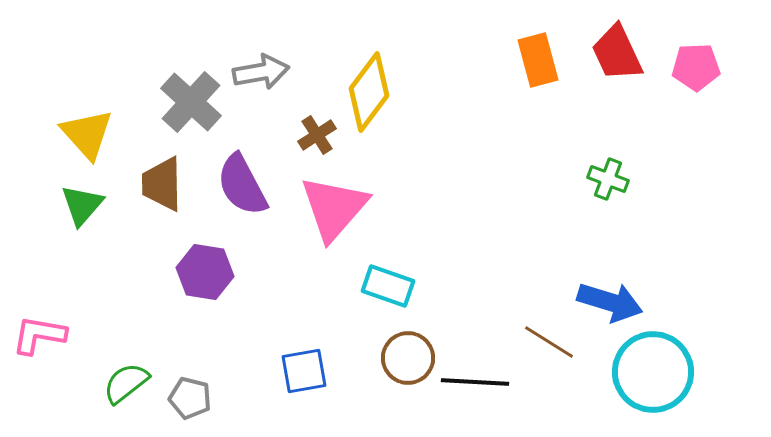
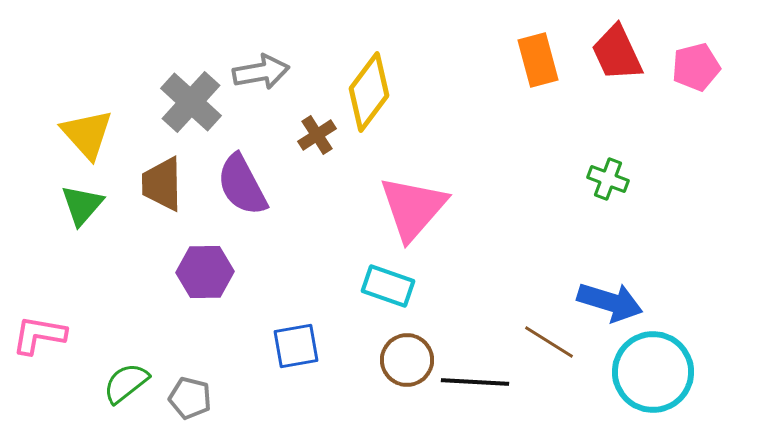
pink pentagon: rotated 12 degrees counterclockwise
pink triangle: moved 79 px right
purple hexagon: rotated 10 degrees counterclockwise
brown circle: moved 1 px left, 2 px down
blue square: moved 8 px left, 25 px up
